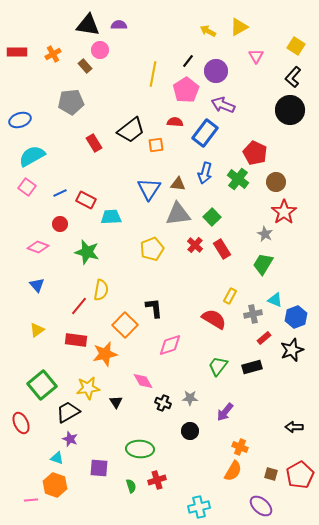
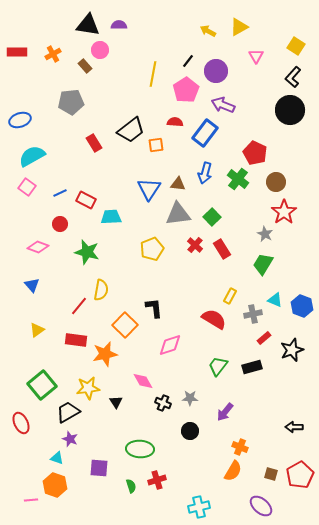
blue triangle at (37, 285): moved 5 px left
blue hexagon at (296, 317): moved 6 px right, 11 px up; rotated 20 degrees counterclockwise
